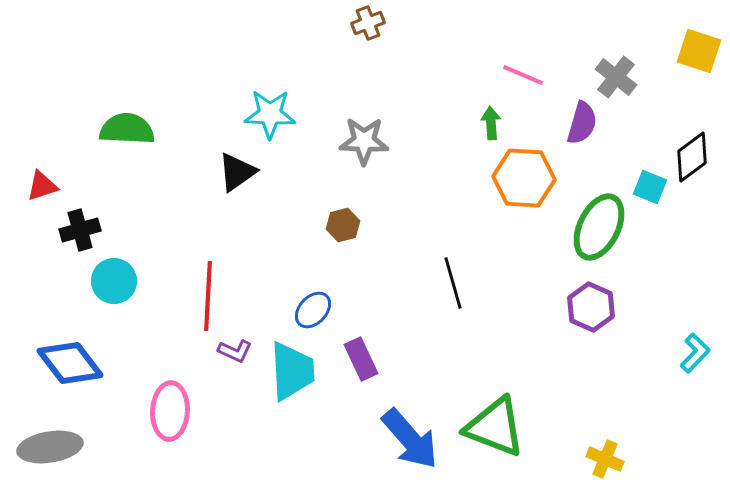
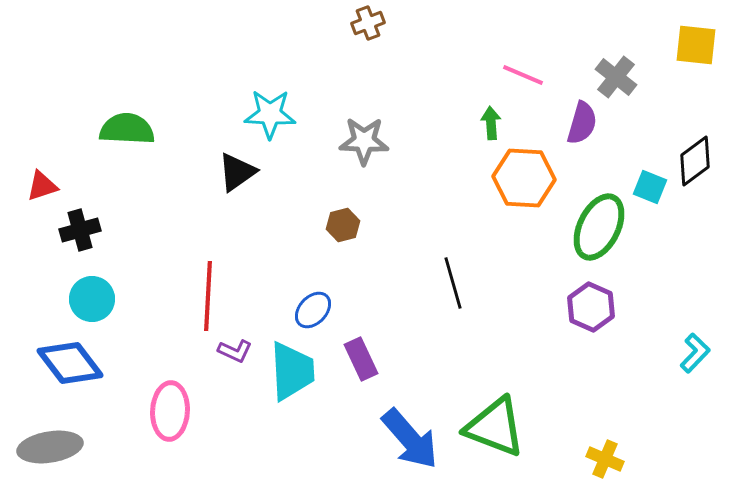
yellow square: moved 3 px left, 6 px up; rotated 12 degrees counterclockwise
black diamond: moved 3 px right, 4 px down
cyan circle: moved 22 px left, 18 px down
